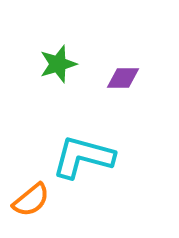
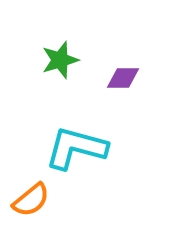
green star: moved 2 px right, 4 px up
cyan L-shape: moved 7 px left, 9 px up
